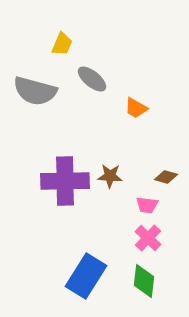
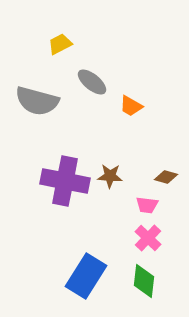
yellow trapezoid: moved 2 px left; rotated 140 degrees counterclockwise
gray ellipse: moved 3 px down
gray semicircle: moved 2 px right, 10 px down
orange trapezoid: moved 5 px left, 2 px up
purple cross: rotated 12 degrees clockwise
